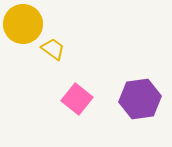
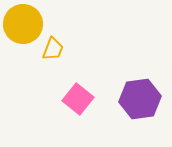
yellow trapezoid: rotated 75 degrees clockwise
pink square: moved 1 px right
